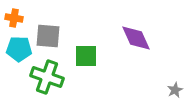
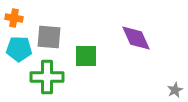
gray square: moved 1 px right, 1 px down
green cross: rotated 20 degrees counterclockwise
